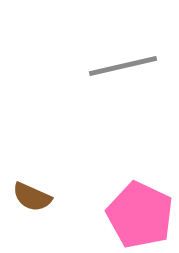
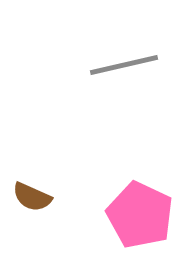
gray line: moved 1 px right, 1 px up
